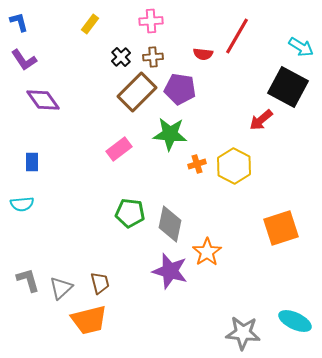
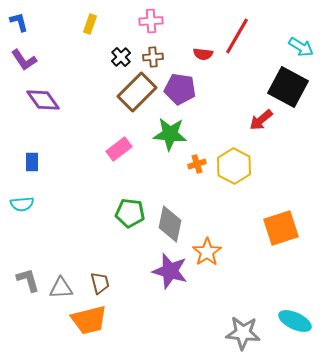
yellow rectangle: rotated 18 degrees counterclockwise
gray triangle: rotated 40 degrees clockwise
